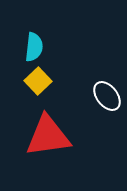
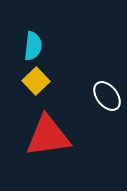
cyan semicircle: moved 1 px left, 1 px up
yellow square: moved 2 px left
